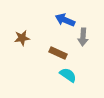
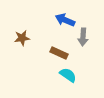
brown rectangle: moved 1 px right
